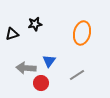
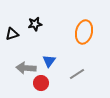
orange ellipse: moved 2 px right, 1 px up
gray line: moved 1 px up
